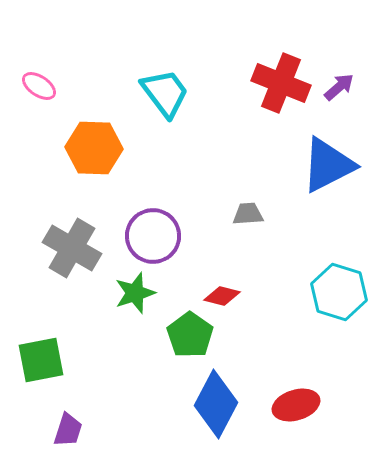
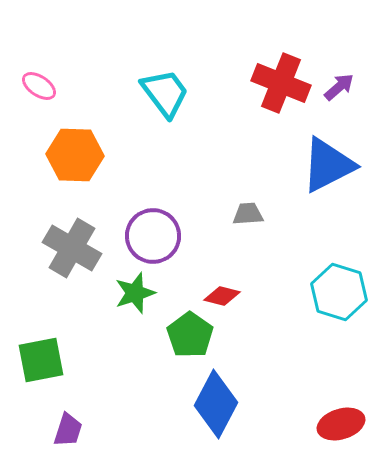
orange hexagon: moved 19 px left, 7 px down
red ellipse: moved 45 px right, 19 px down
